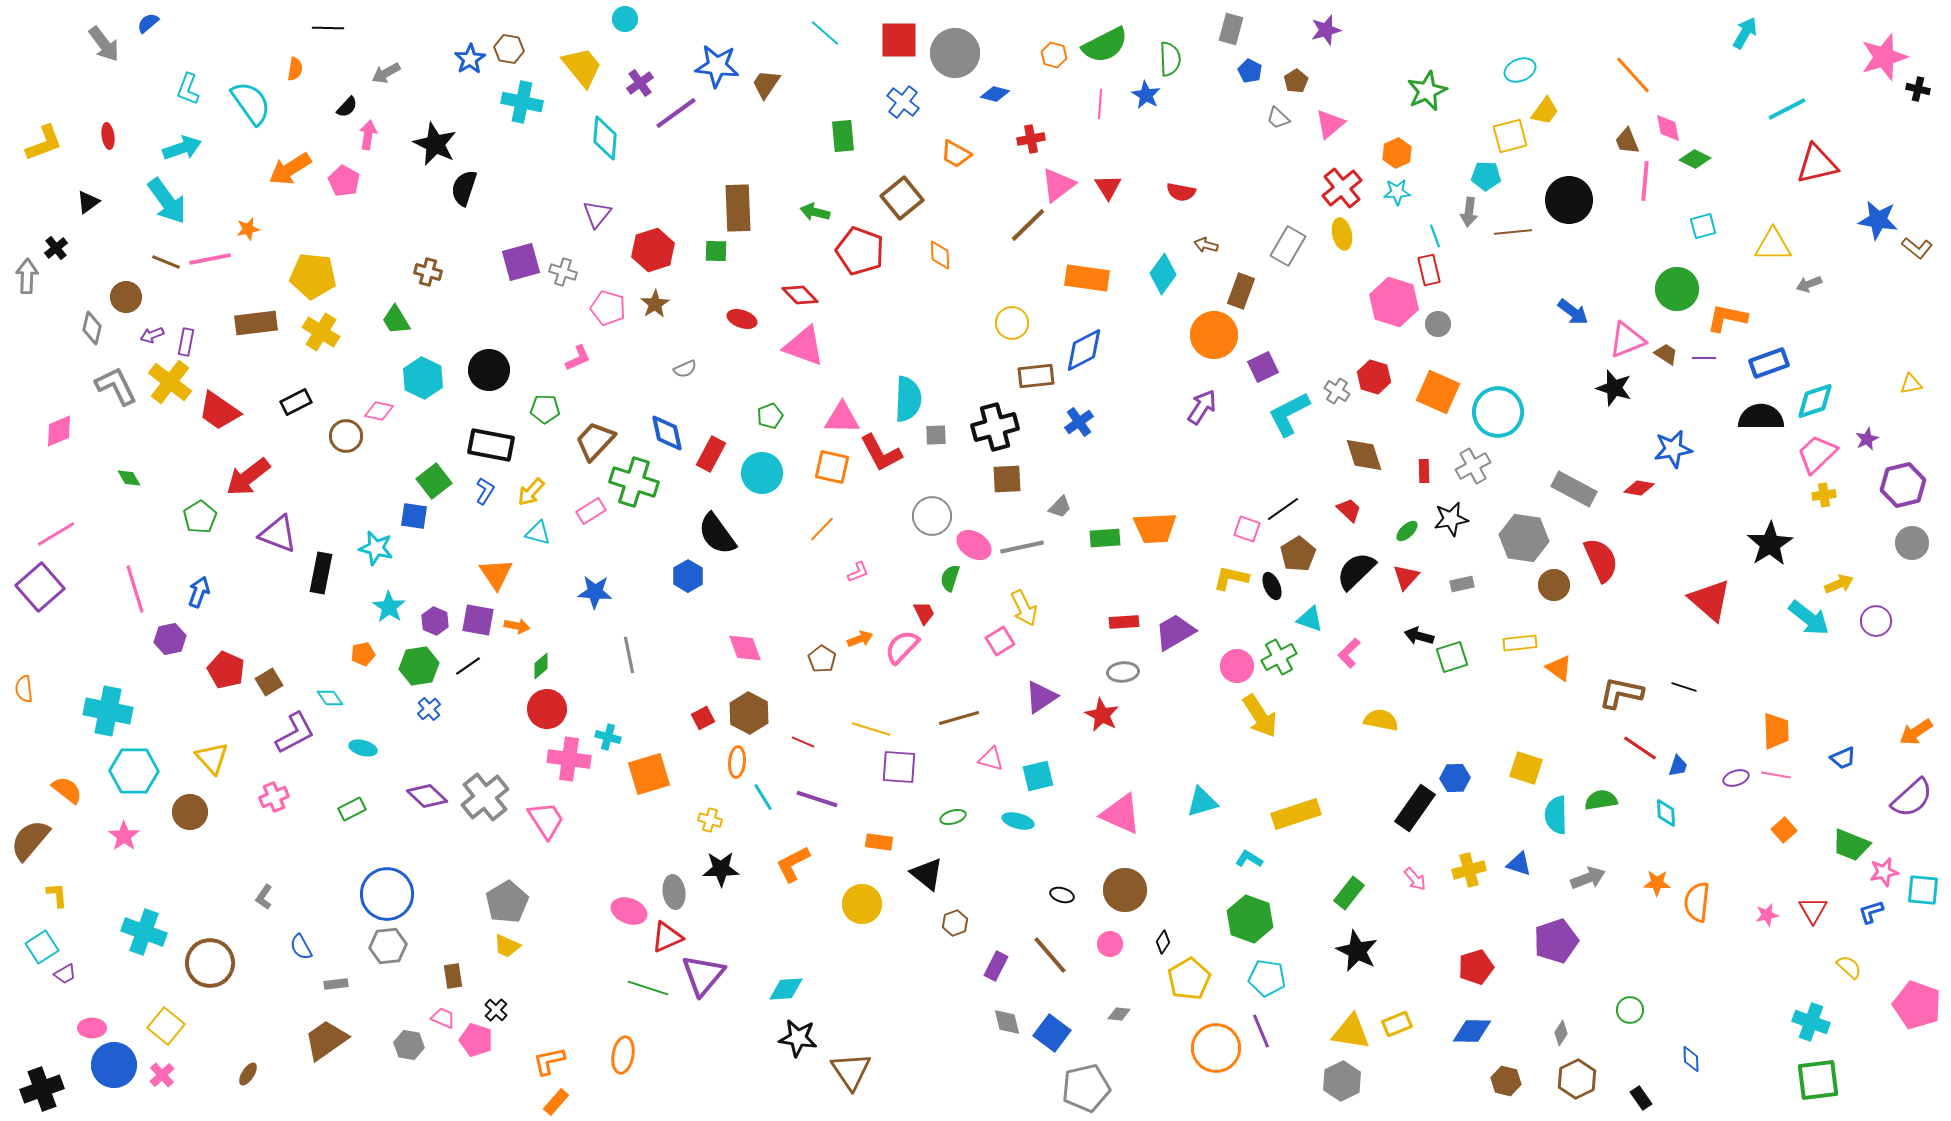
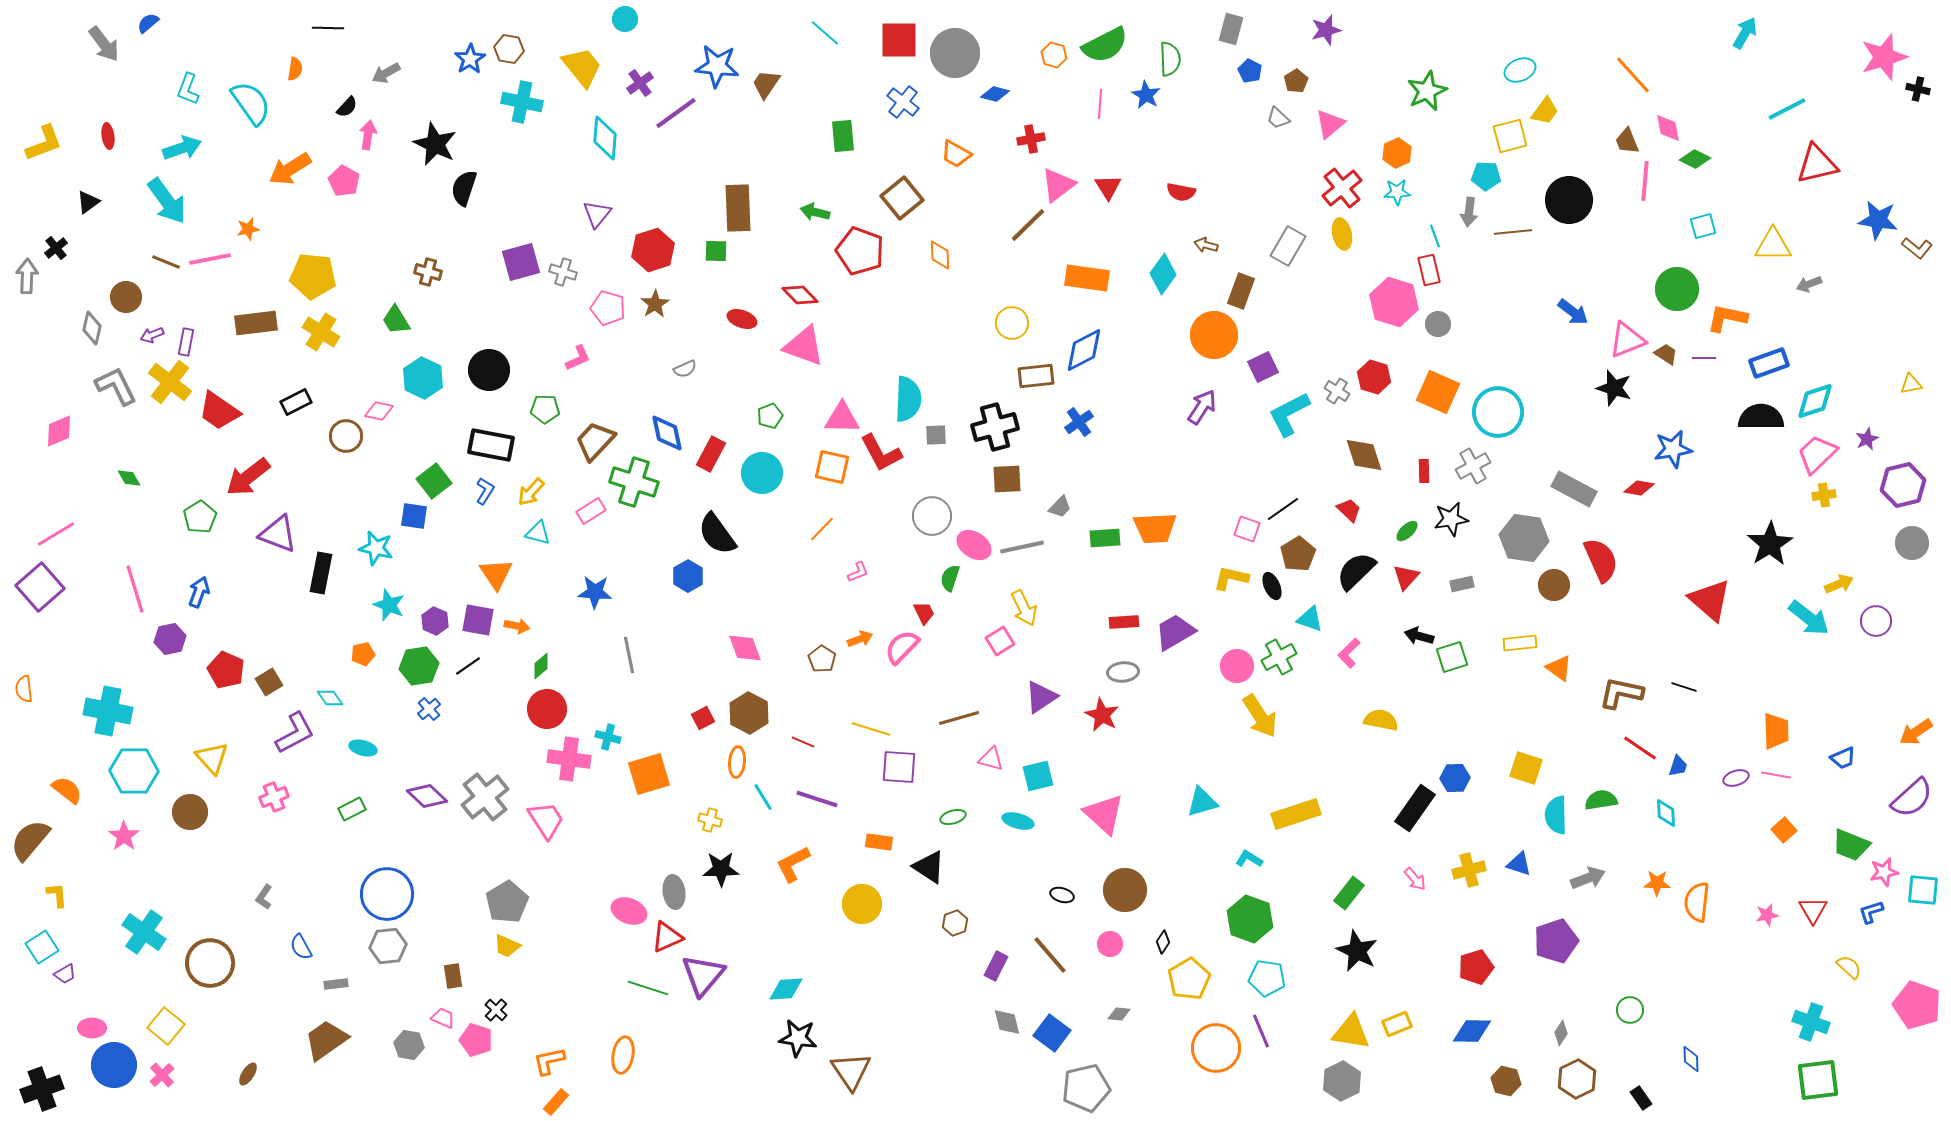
cyan star at (389, 607): moved 2 px up; rotated 12 degrees counterclockwise
pink triangle at (1121, 814): moved 17 px left; rotated 18 degrees clockwise
black triangle at (927, 874): moved 2 px right, 7 px up; rotated 6 degrees counterclockwise
cyan cross at (144, 932): rotated 15 degrees clockwise
